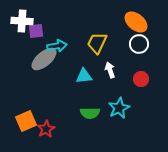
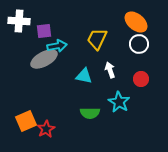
white cross: moved 3 px left
purple square: moved 8 px right
yellow trapezoid: moved 4 px up
gray ellipse: rotated 12 degrees clockwise
cyan triangle: rotated 18 degrees clockwise
cyan star: moved 6 px up; rotated 15 degrees counterclockwise
